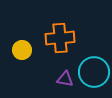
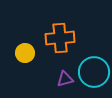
yellow circle: moved 3 px right, 3 px down
purple triangle: rotated 24 degrees counterclockwise
